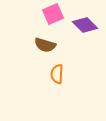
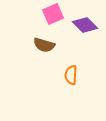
brown semicircle: moved 1 px left
orange semicircle: moved 14 px right, 1 px down
